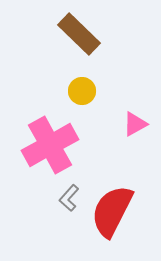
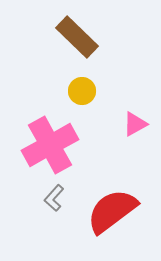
brown rectangle: moved 2 px left, 3 px down
gray L-shape: moved 15 px left
red semicircle: rotated 26 degrees clockwise
